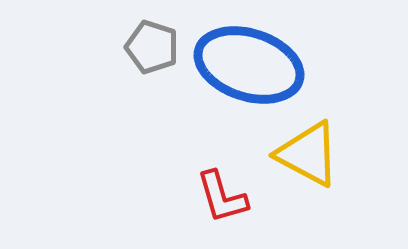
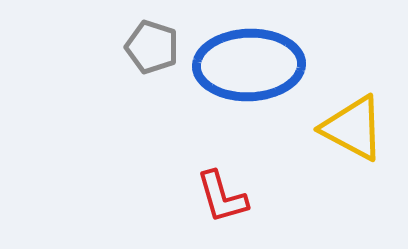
blue ellipse: rotated 20 degrees counterclockwise
yellow triangle: moved 45 px right, 26 px up
